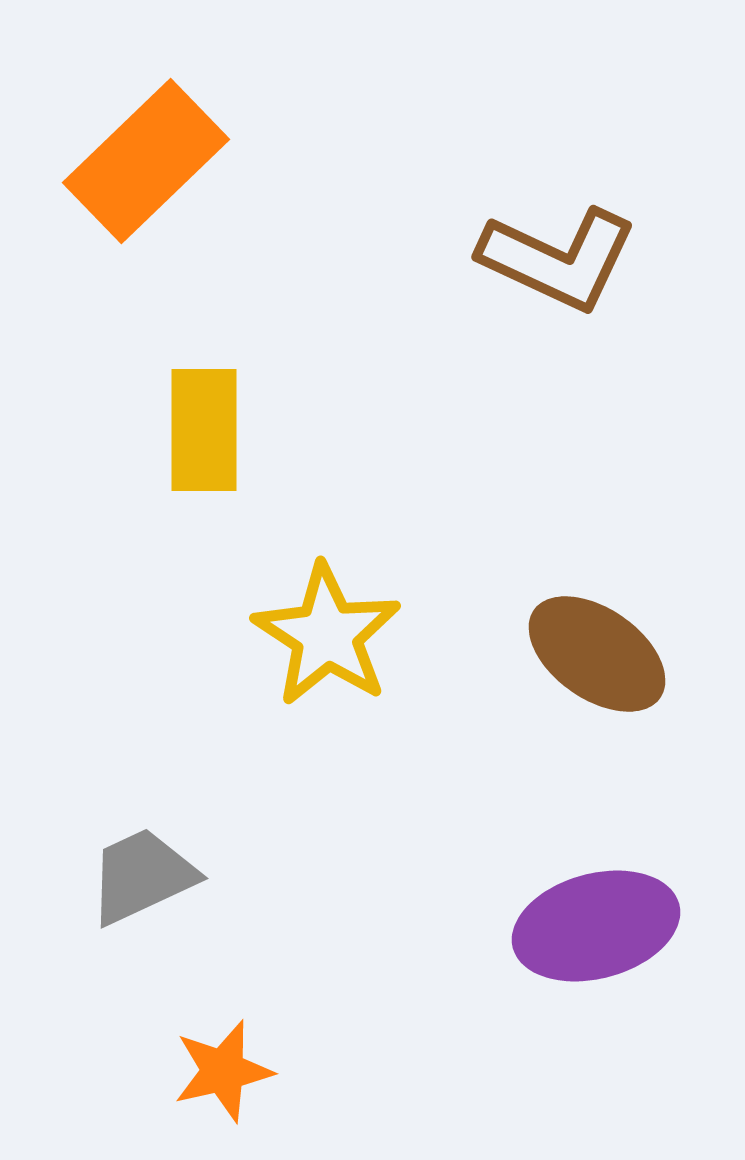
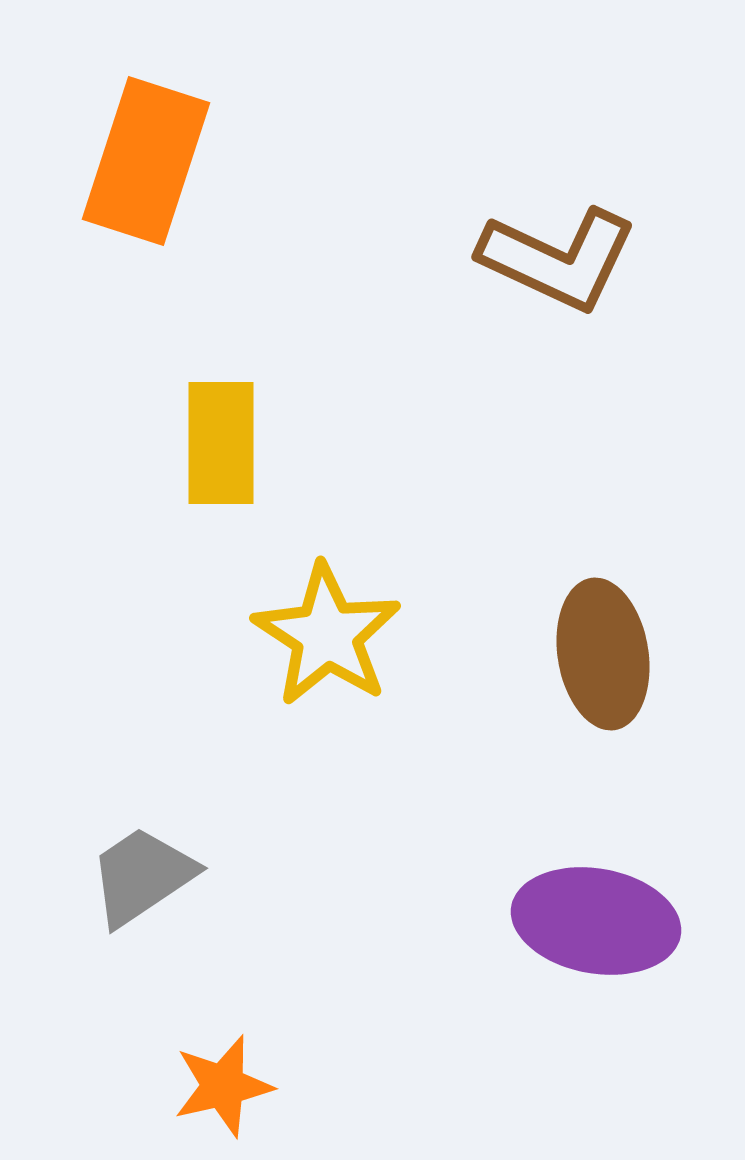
orange rectangle: rotated 28 degrees counterclockwise
yellow rectangle: moved 17 px right, 13 px down
brown ellipse: moved 6 px right; rotated 46 degrees clockwise
gray trapezoid: rotated 9 degrees counterclockwise
purple ellipse: moved 5 px up; rotated 25 degrees clockwise
orange star: moved 15 px down
